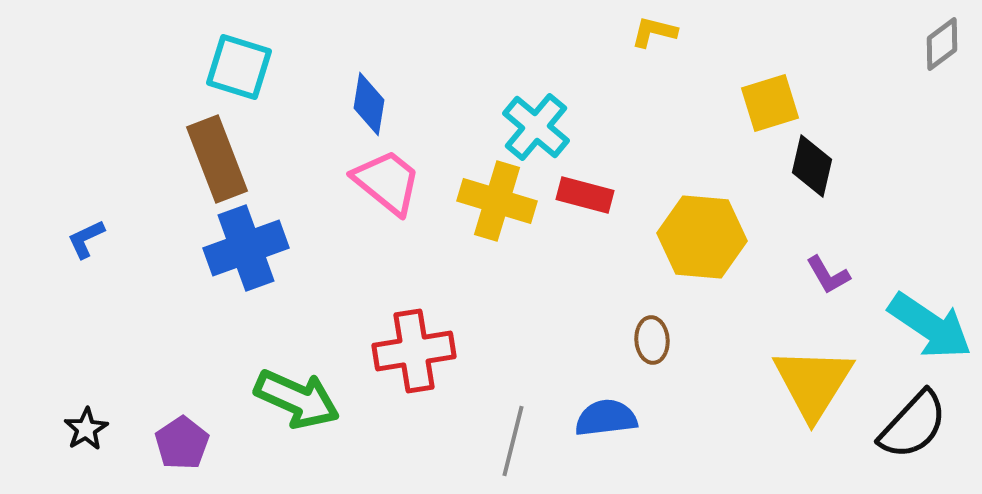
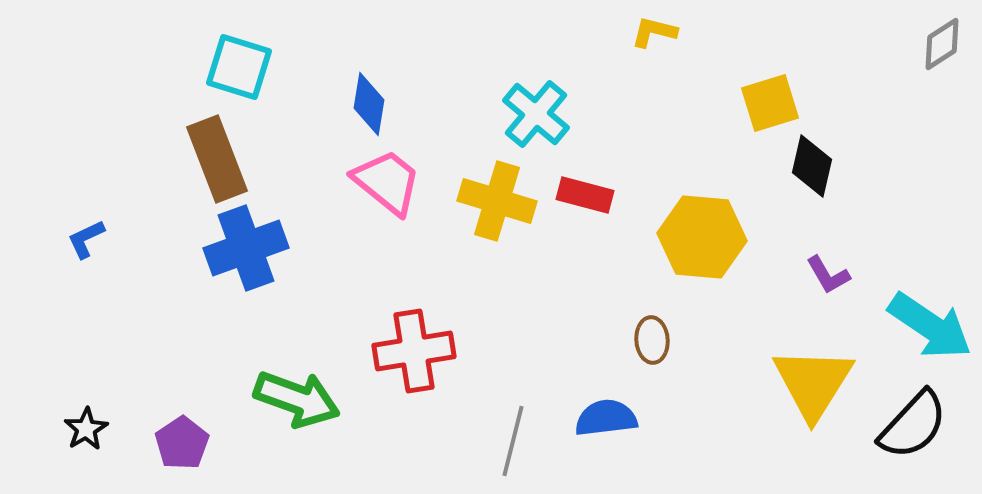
gray diamond: rotated 4 degrees clockwise
cyan cross: moved 13 px up
green arrow: rotated 4 degrees counterclockwise
